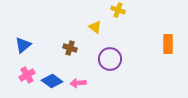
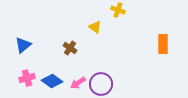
orange rectangle: moved 5 px left
brown cross: rotated 16 degrees clockwise
purple circle: moved 9 px left, 25 px down
pink cross: moved 3 px down; rotated 14 degrees clockwise
pink arrow: rotated 28 degrees counterclockwise
